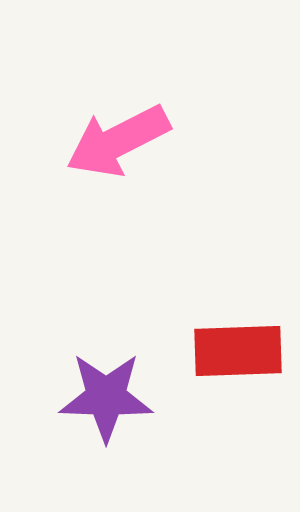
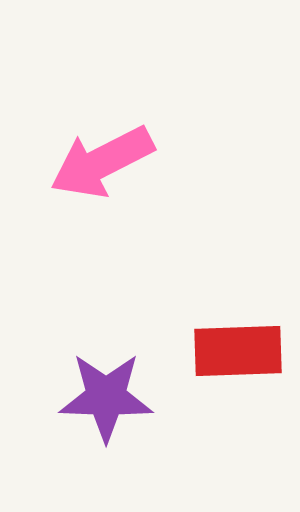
pink arrow: moved 16 px left, 21 px down
